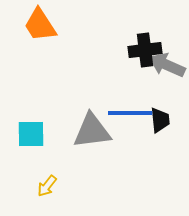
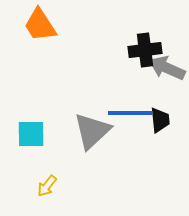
gray arrow: moved 3 px down
gray triangle: rotated 36 degrees counterclockwise
